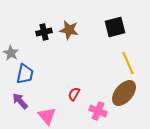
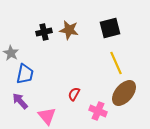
black square: moved 5 px left, 1 px down
yellow line: moved 12 px left
